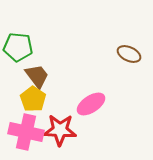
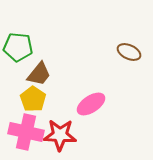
brown ellipse: moved 2 px up
brown trapezoid: moved 2 px right, 2 px up; rotated 76 degrees clockwise
red star: moved 5 px down
